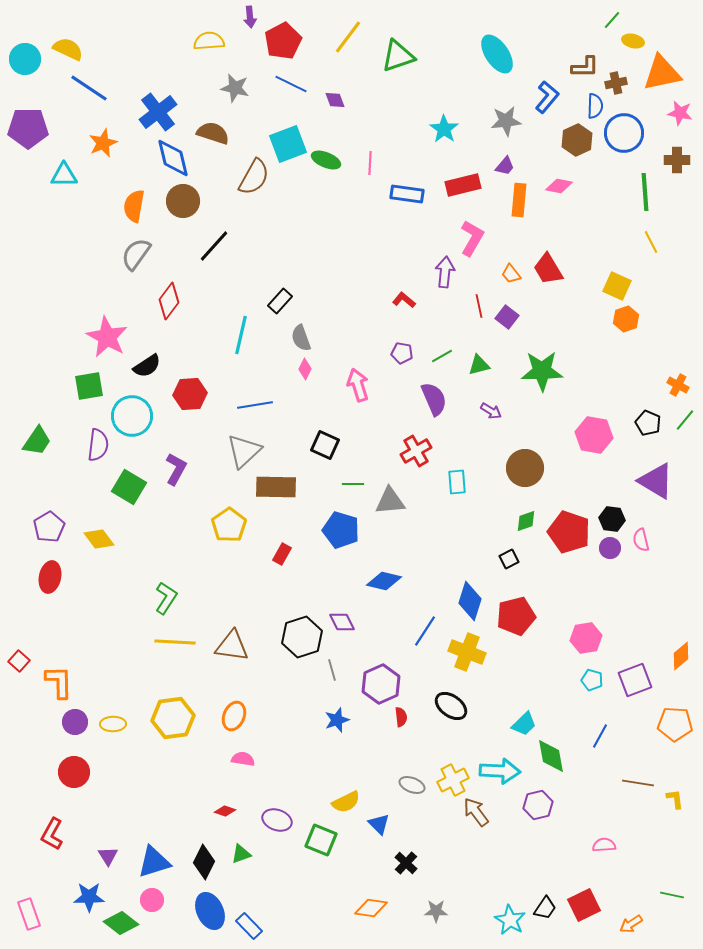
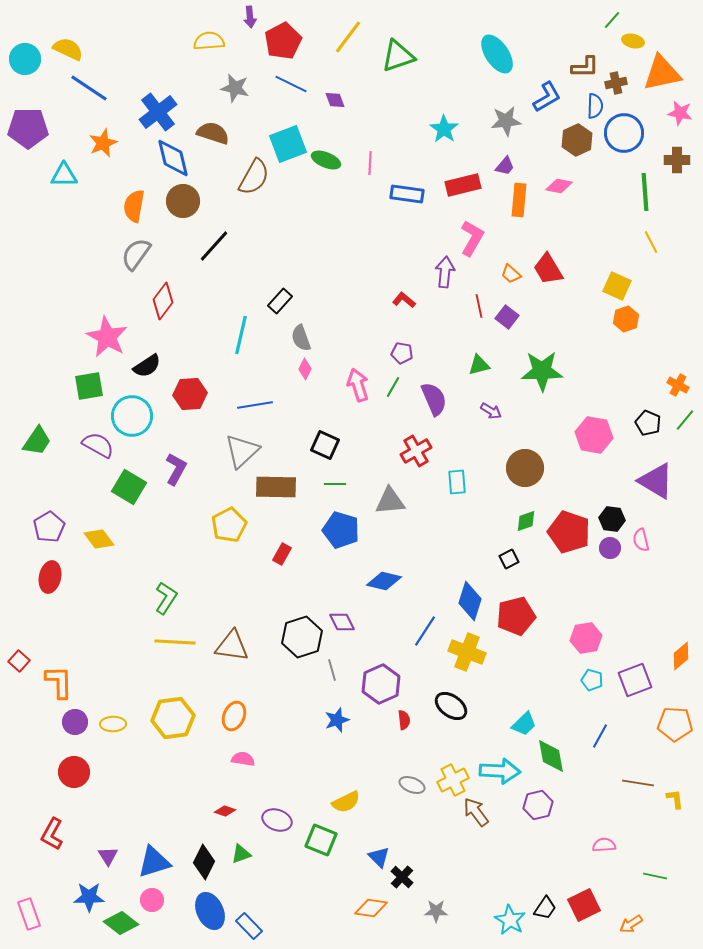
blue L-shape at (547, 97): rotated 20 degrees clockwise
orange trapezoid at (511, 274): rotated 10 degrees counterclockwise
red diamond at (169, 301): moved 6 px left
green line at (442, 356): moved 49 px left, 31 px down; rotated 30 degrees counterclockwise
purple semicircle at (98, 445): rotated 68 degrees counterclockwise
gray triangle at (244, 451): moved 2 px left
green line at (353, 484): moved 18 px left
yellow pentagon at (229, 525): rotated 8 degrees clockwise
red semicircle at (401, 717): moved 3 px right, 3 px down
blue triangle at (379, 824): moved 33 px down
black cross at (406, 863): moved 4 px left, 14 px down
green line at (672, 895): moved 17 px left, 19 px up
